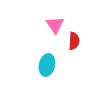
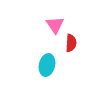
red semicircle: moved 3 px left, 2 px down
